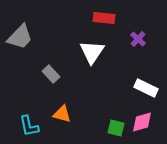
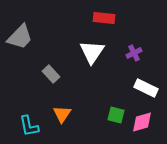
purple cross: moved 4 px left, 14 px down; rotated 21 degrees clockwise
orange triangle: rotated 48 degrees clockwise
green square: moved 13 px up
